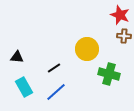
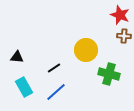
yellow circle: moved 1 px left, 1 px down
